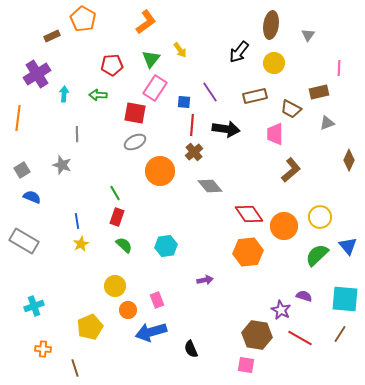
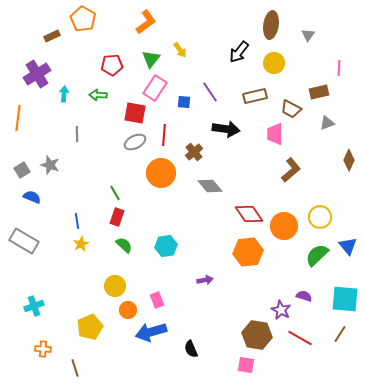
red line at (192, 125): moved 28 px left, 10 px down
gray star at (62, 165): moved 12 px left
orange circle at (160, 171): moved 1 px right, 2 px down
